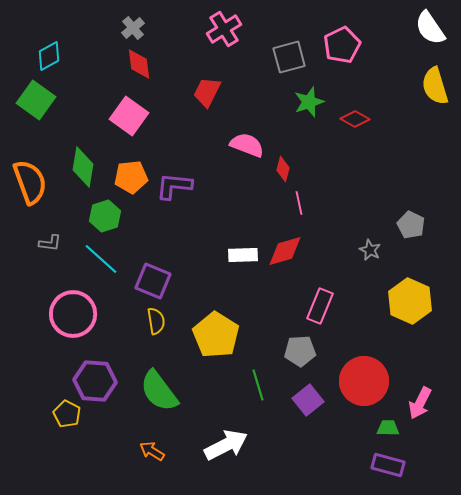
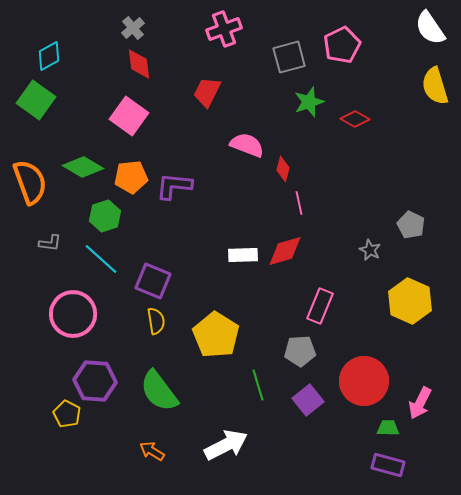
pink cross at (224, 29): rotated 12 degrees clockwise
green diamond at (83, 167): rotated 69 degrees counterclockwise
